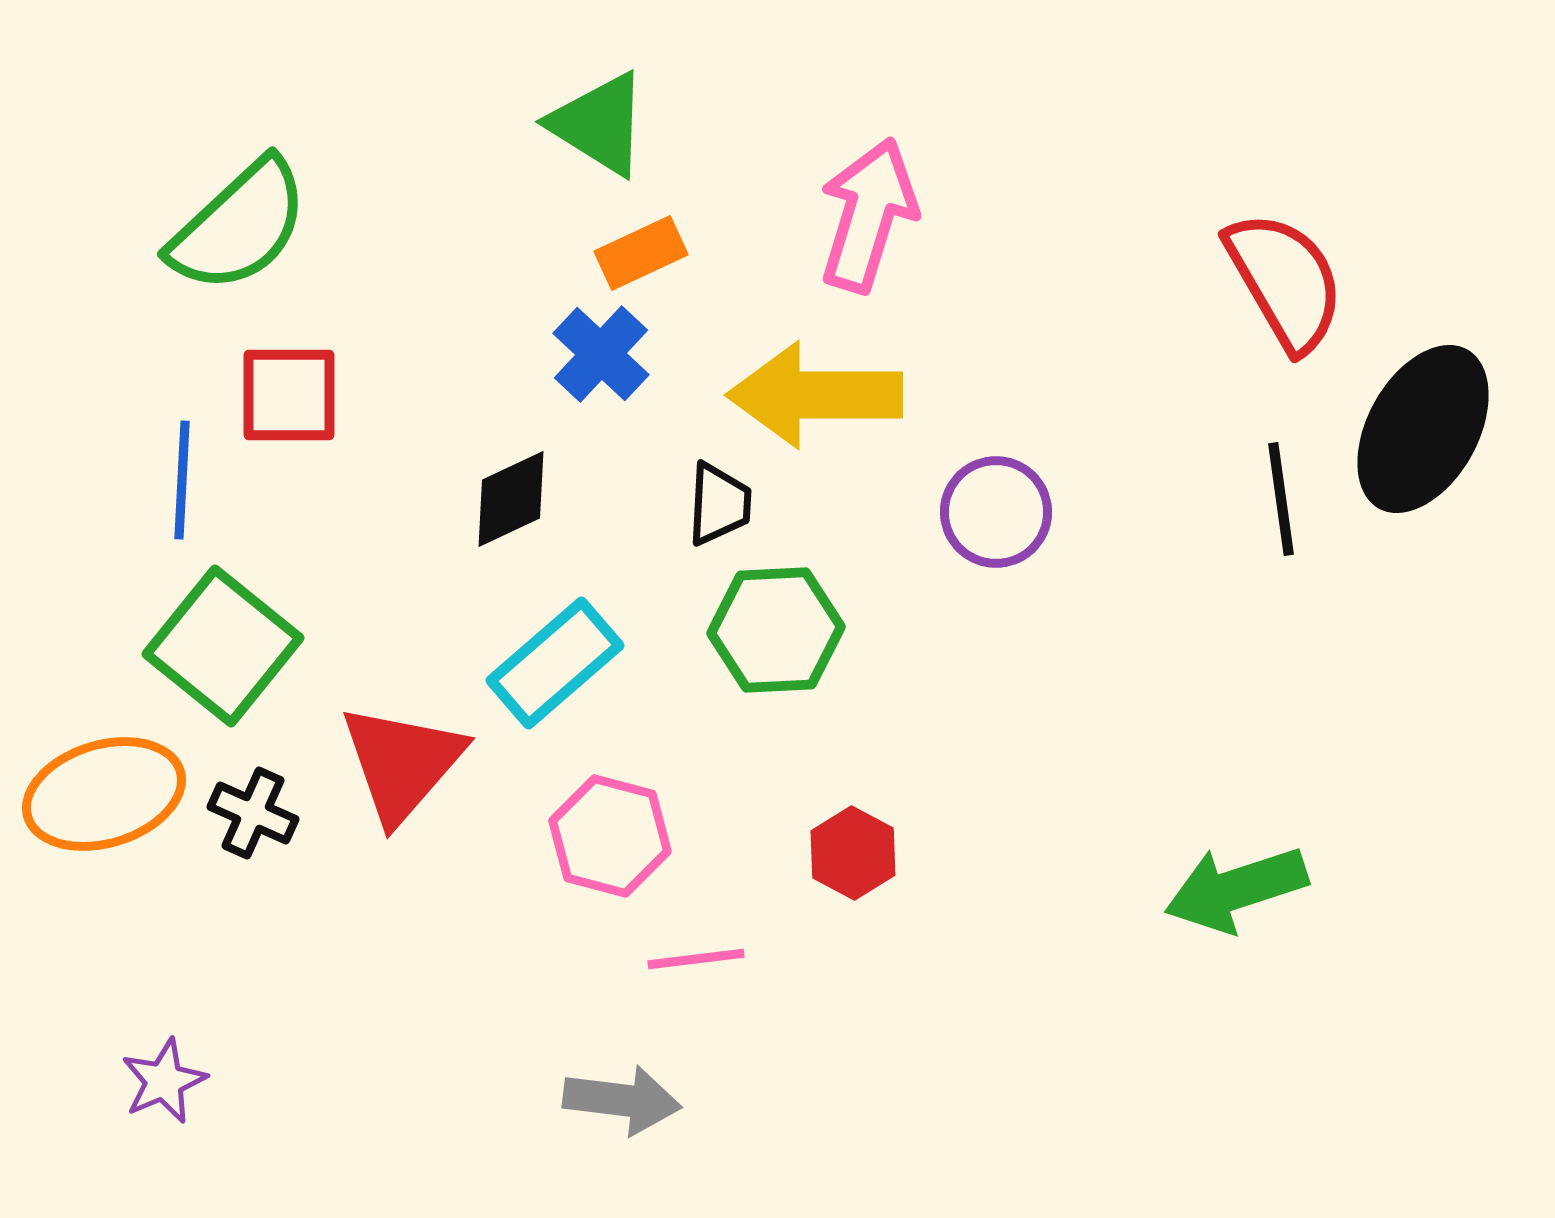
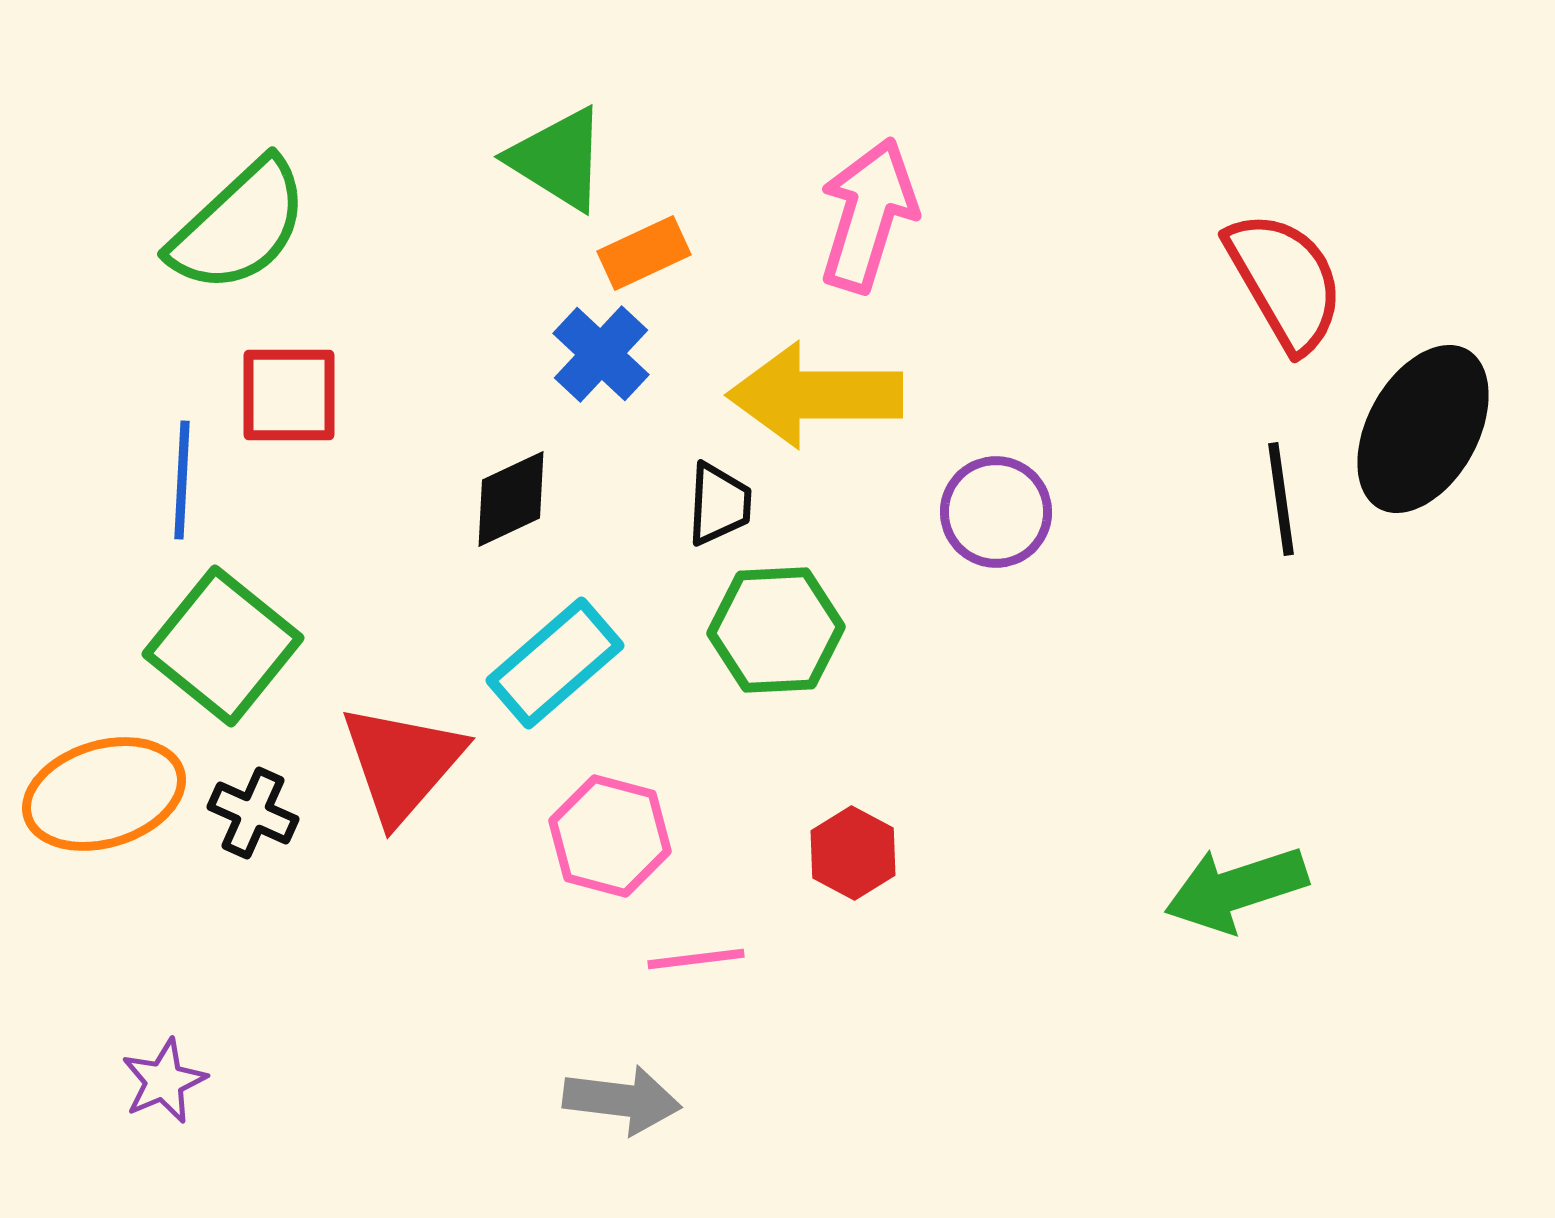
green triangle: moved 41 px left, 35 px down
orange rectangle: moved 3 px right
